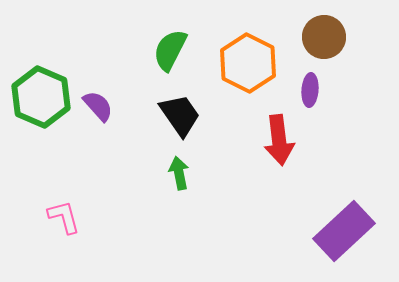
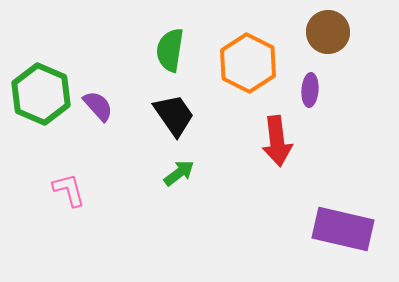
brown circle: moved 4 px right, 5 px up
green semicircle: rotated 18 degrees counterclockwise
green hexagon: moved 3 px up
black trapezoid: moved 6 px left
red arrow: moved 2 px left, 1 px down
green arrow: rotated 64 degrees clockwise
pink L-shape: moved 5 px right, 27 px up
purple rectangle: moved 1 px left, 2 px up; rotated 56 degrees clockwise
